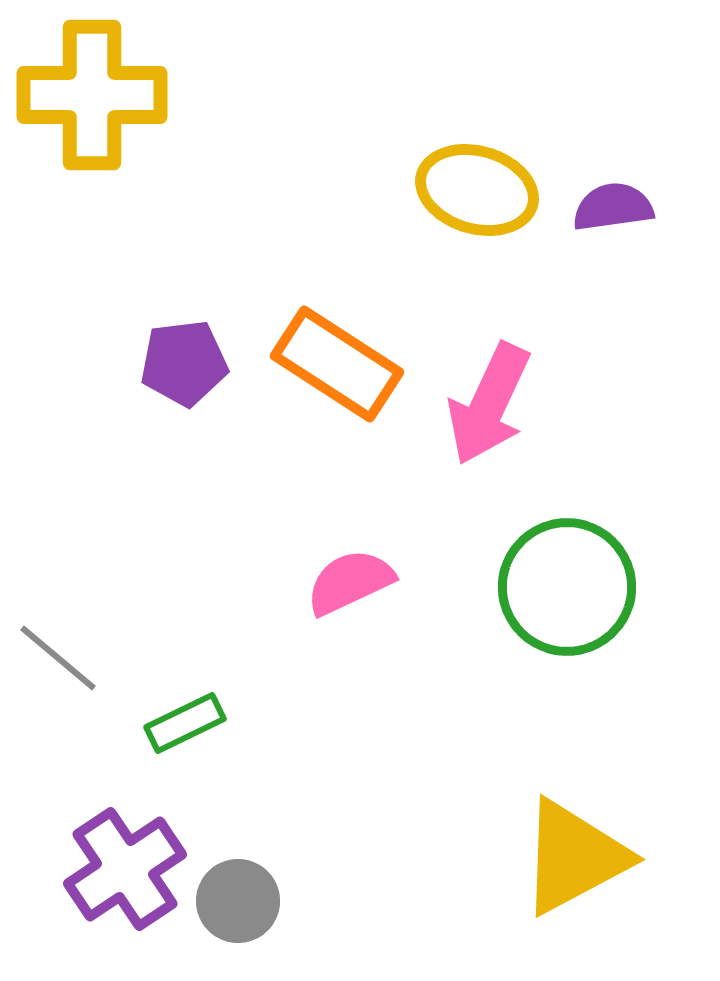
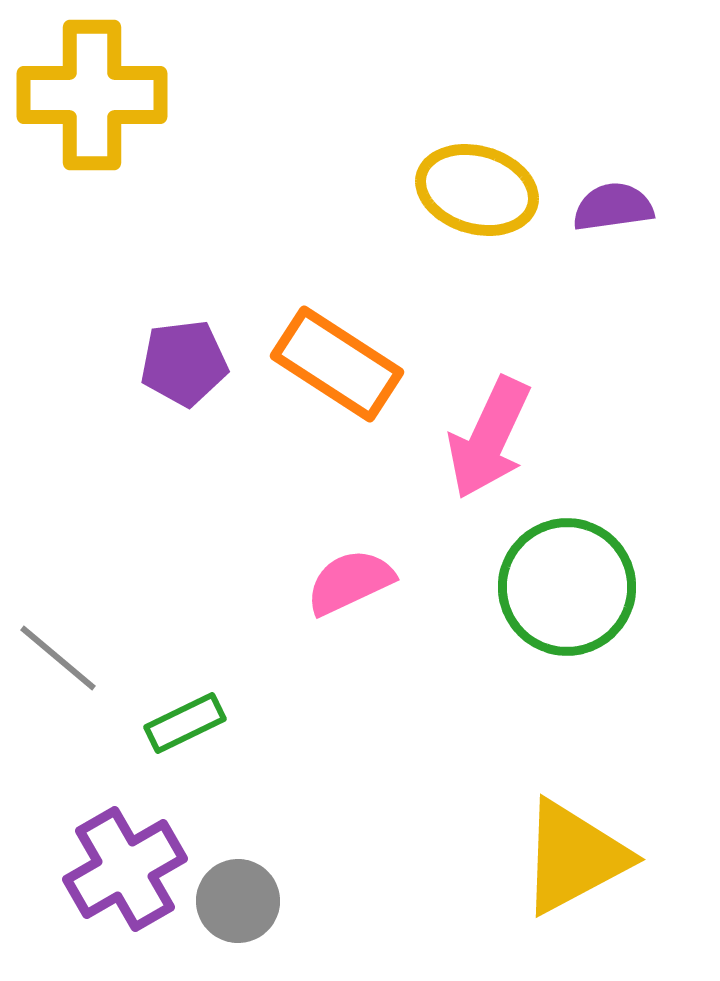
pink arrow: moved 34 px down
purple cross: rotated 4 degrees clockwise
